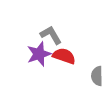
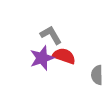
purple star: moved 3 px right, 4 px down
gray semicircle: moved 1 px up
